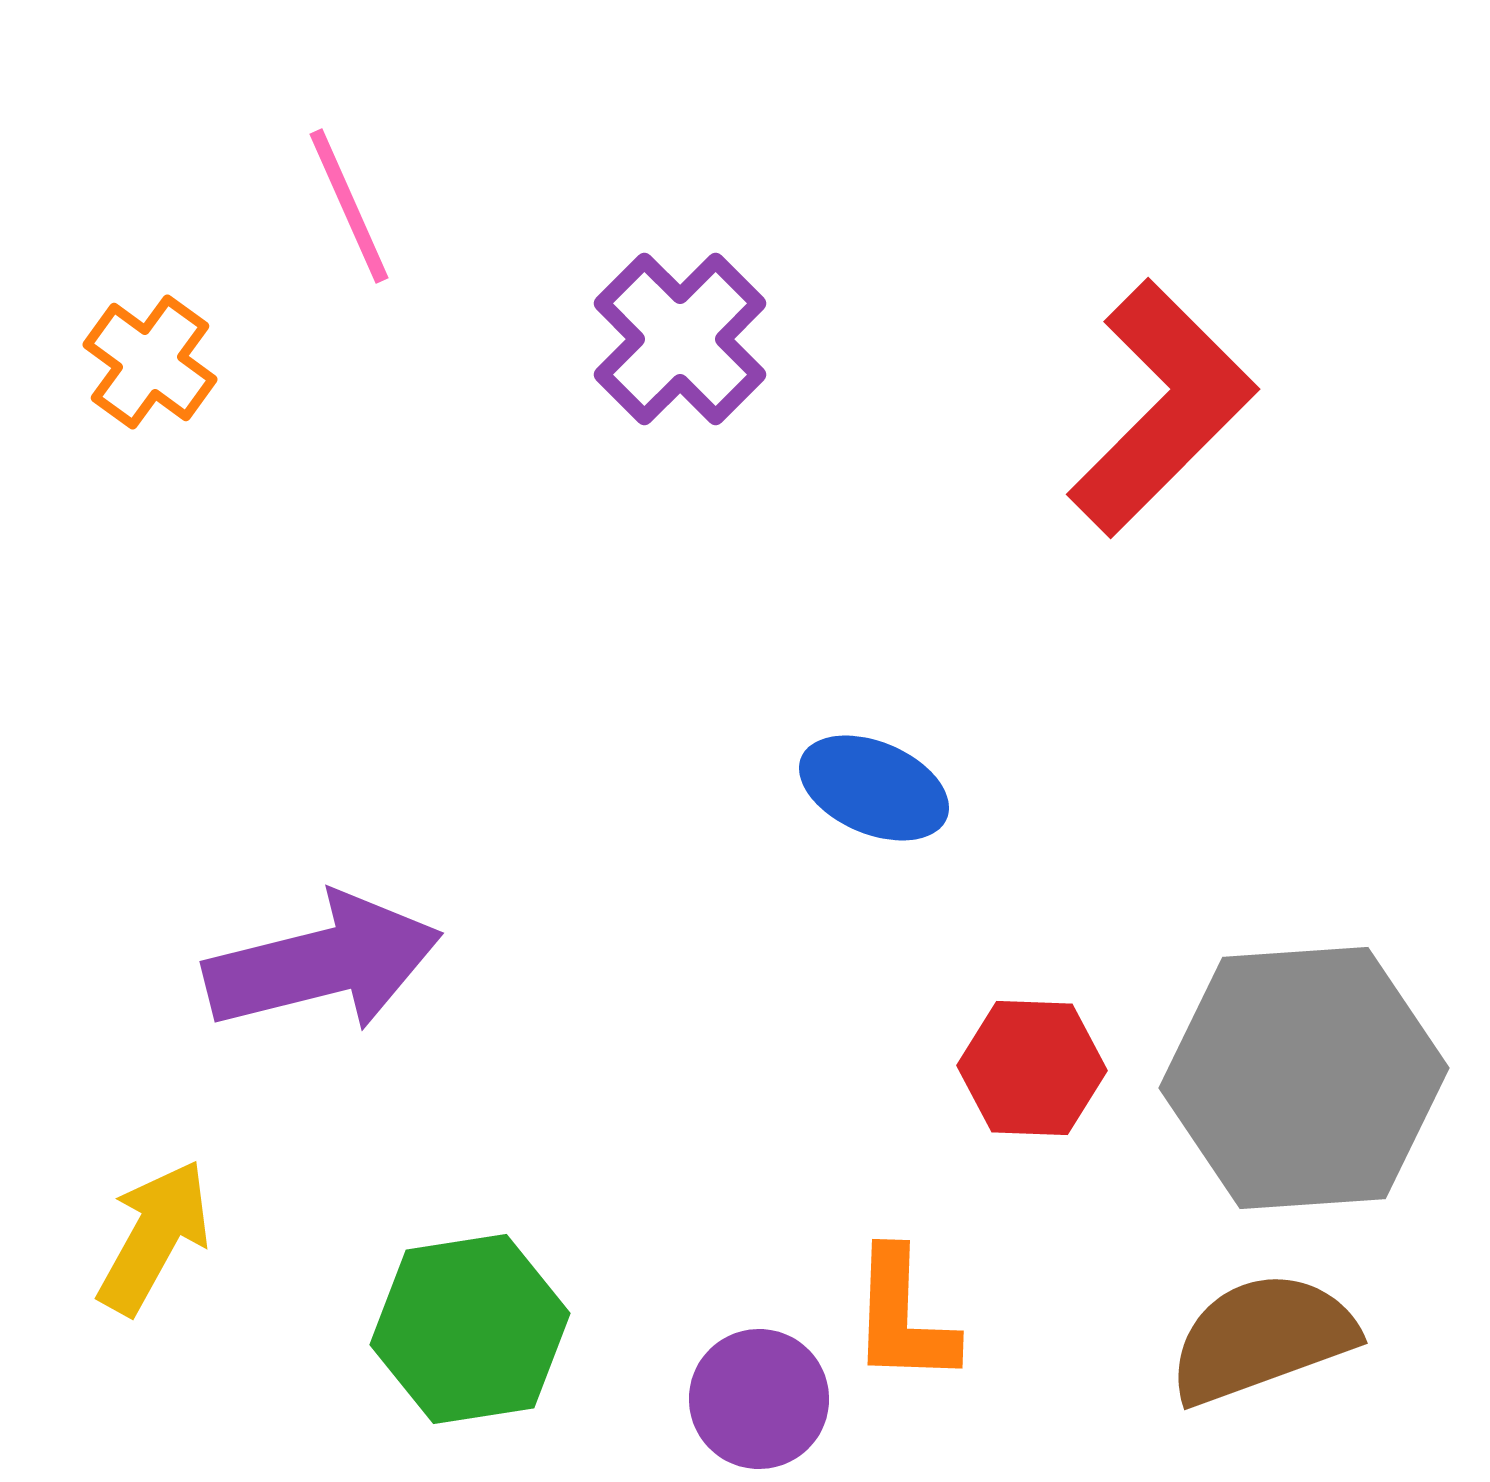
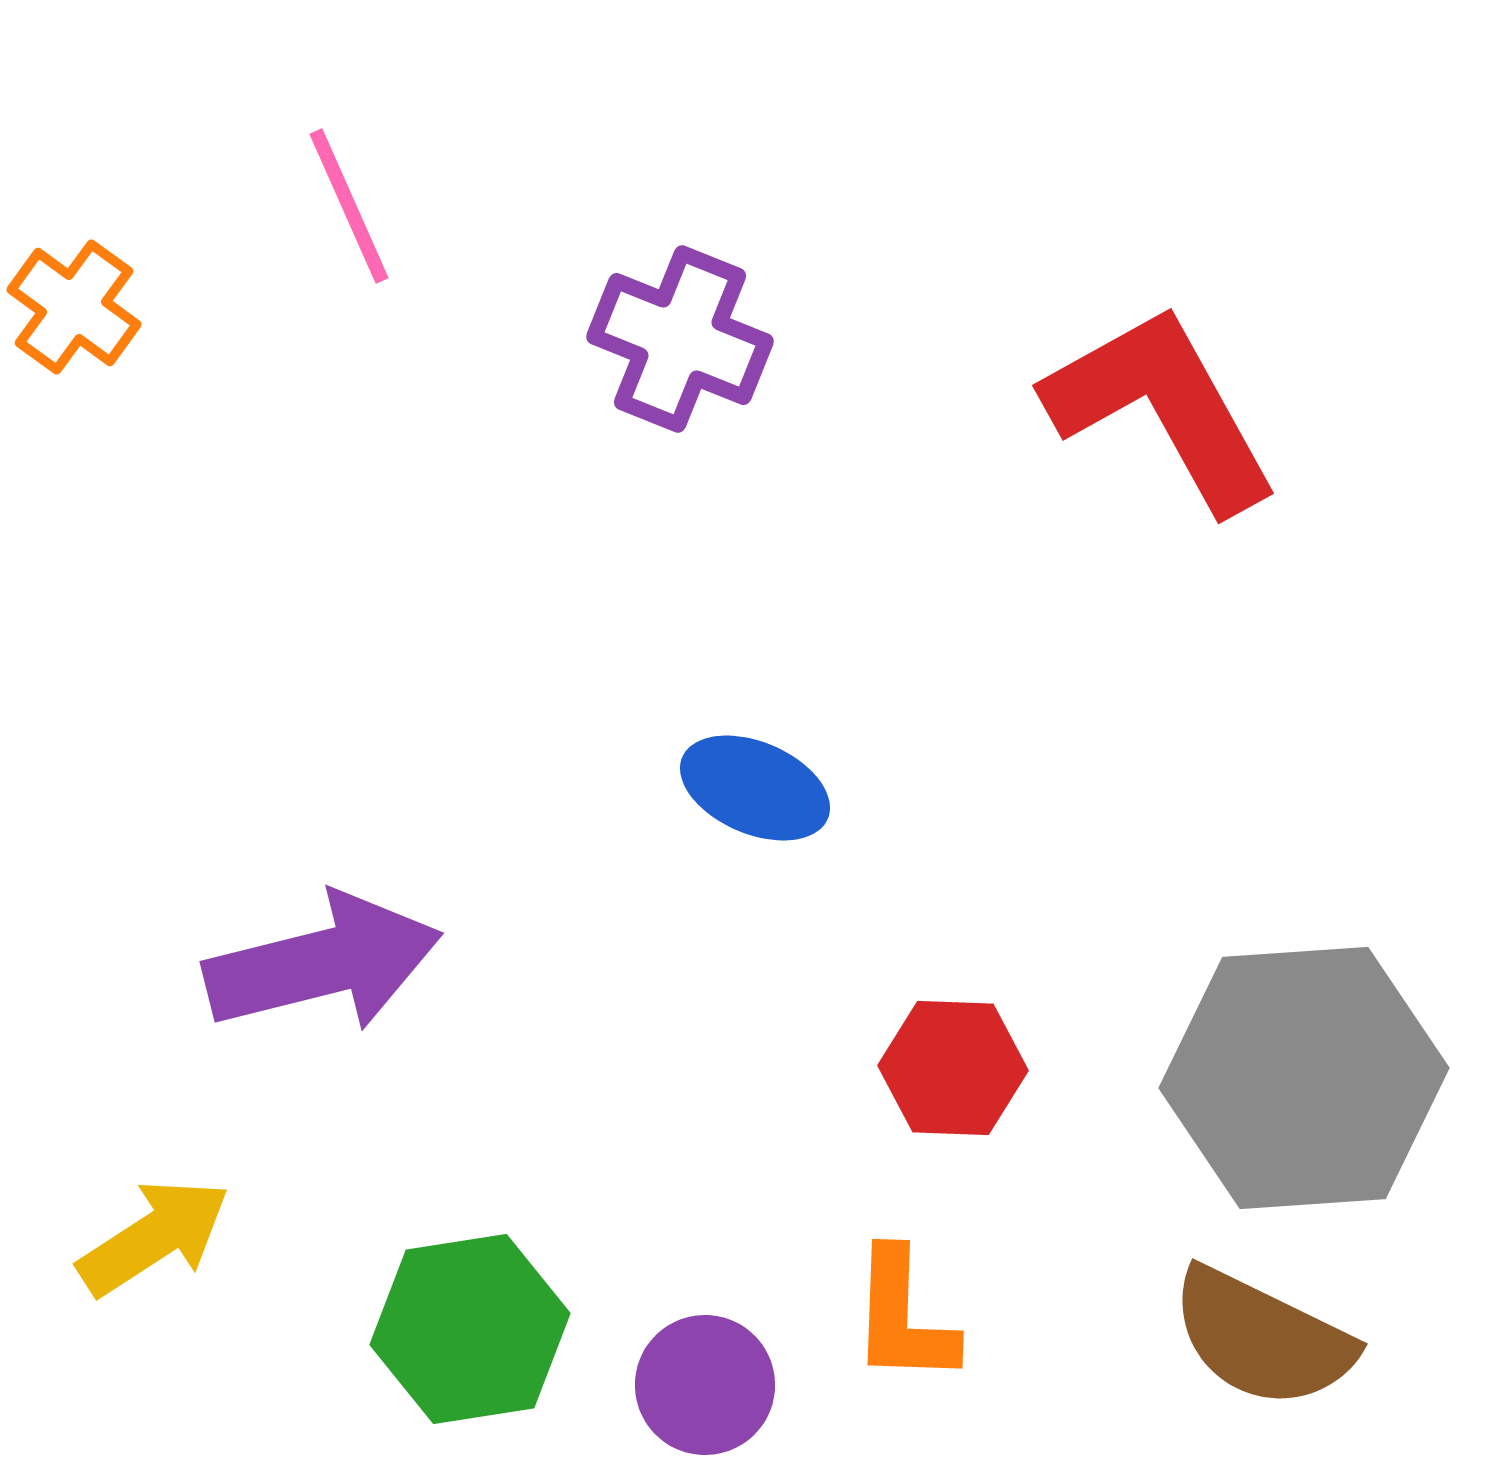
purple cross: rotated 23 degrees counterclockwise
orange cross: moved 76 px left, 55 px up
red L-shape: rotated 74 degrees counterclockwise
blue ellipse: moved 119 px left
red hexagon: moved 79 px left
yellow arrow: rotated 28 degrees clockwise
brown semicircle: rotated 134 degrees counterclockwise
purple circle: moved 54 px left, 14 px up
